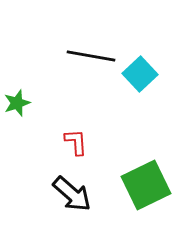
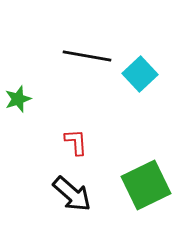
black line: moved 4 px left
green star: moved 1 px right, 4 px up
